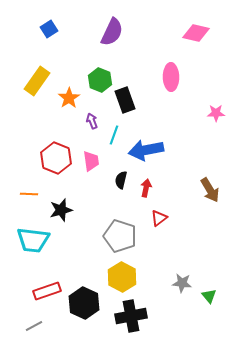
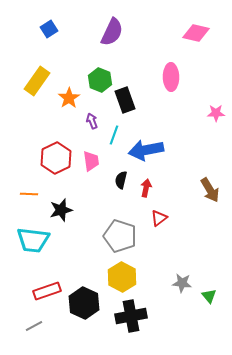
red hexagon: rotated 12 degrees clockwise
